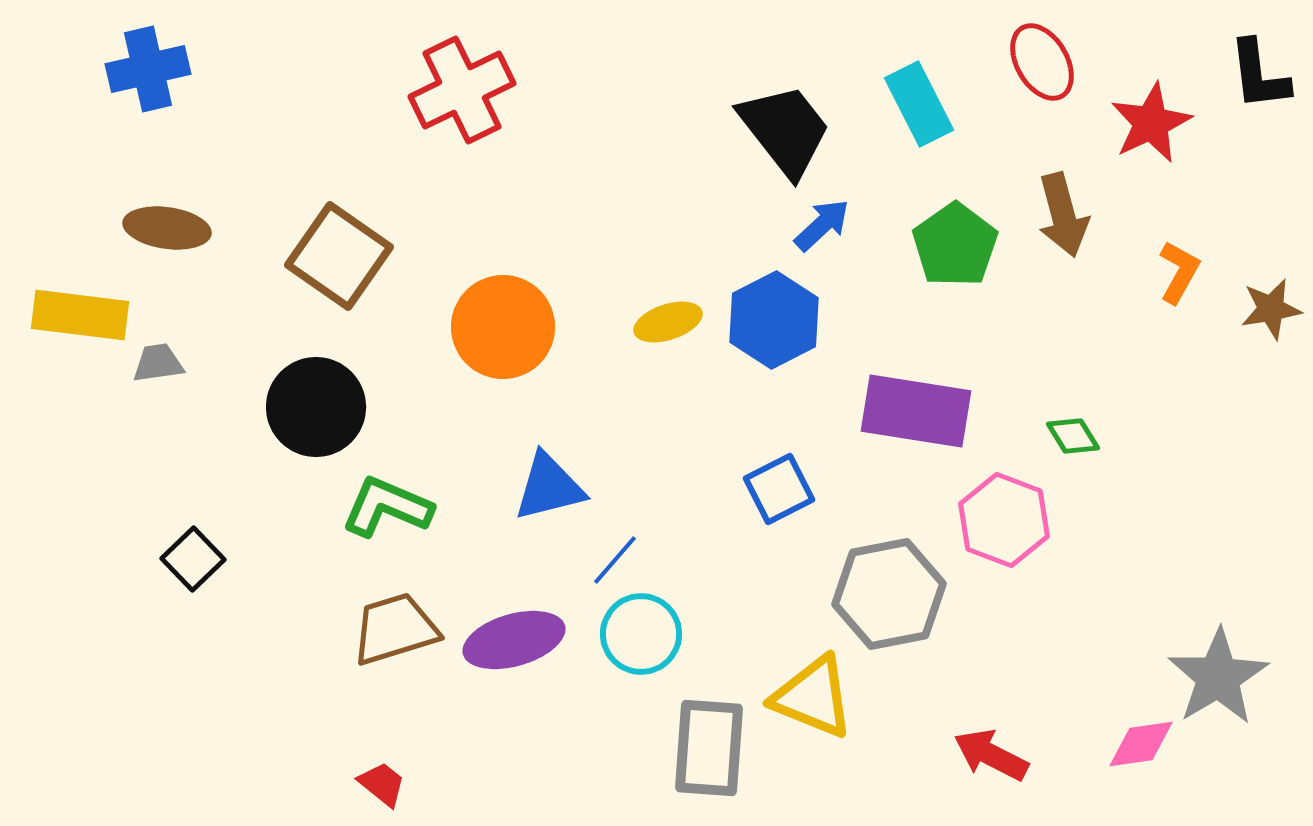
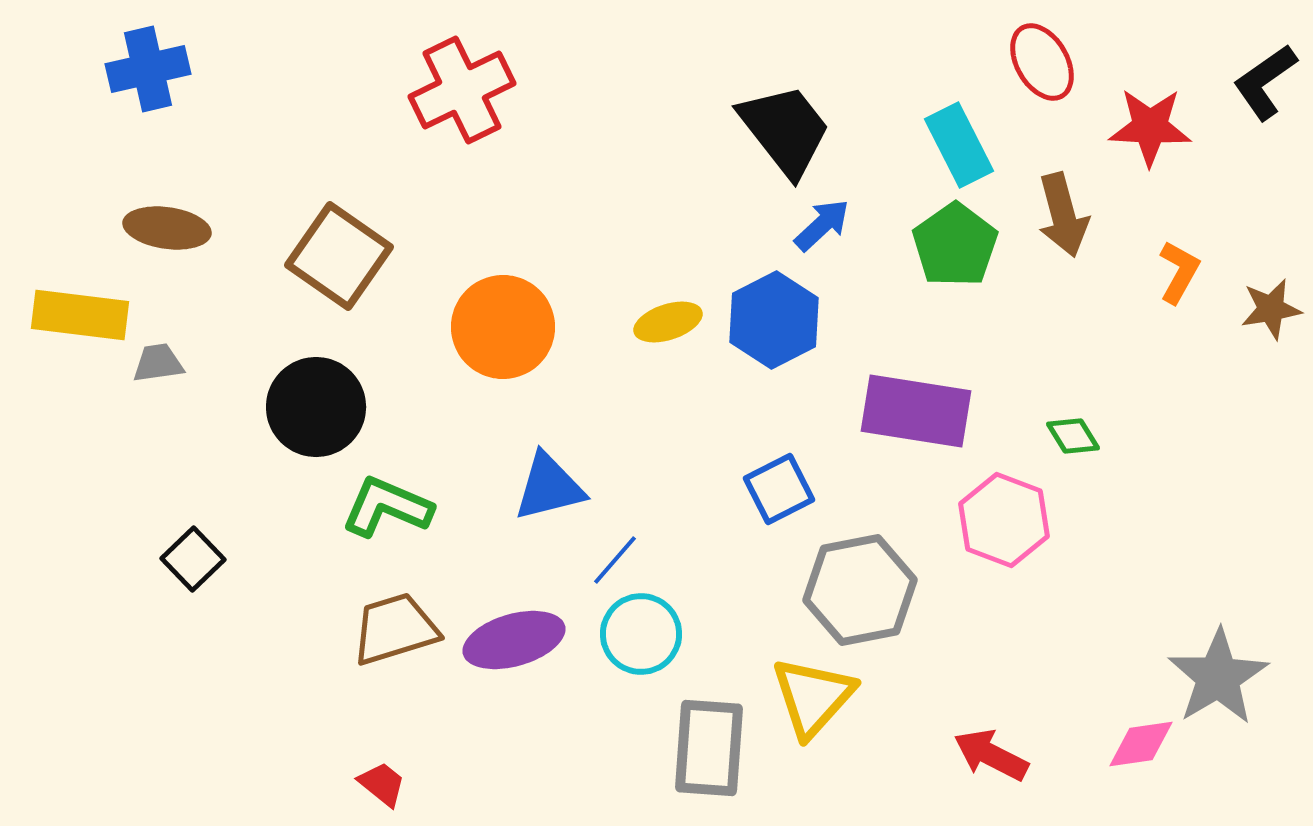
black L-shape: moved 6 px right, 7 px down; rotated 62 degrees clockwise
cyan rectangle: moved 40 px right, 41 px down
red star: moved 1 px left, 4 px down; rotated 28 degrees clockwise
gray hexagon: moved 29 px left, 4 px up
yellow triangle: rotated 50 degrees clockwise
